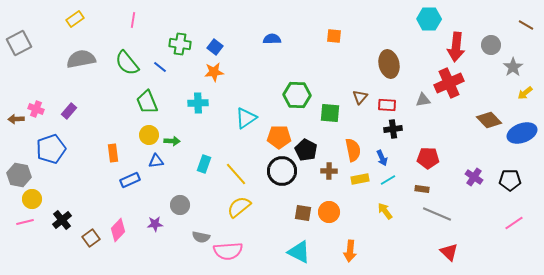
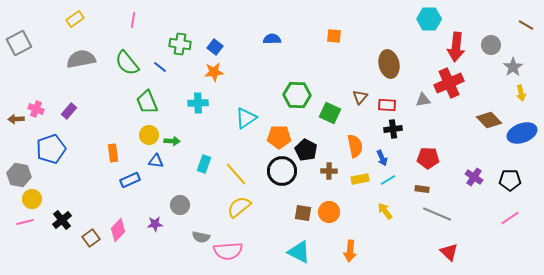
yellow arrow at (525, 93): moved 4 px left; rotated 63 degrees counterclockwise
green square at (330, 113): rotated 20 degrees clockwise
orange semicircle at (353, 150): moved 2 px right, 4 px up
blue triangle at (156, 161): rotated 14 degrees clockwise
pink line at (514, 223): moved 4 px left, 5 px up
